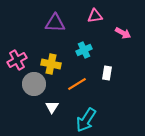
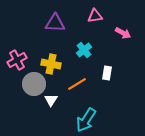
cyan cross: rotated 14 degrees counterclockwise
white triangle: moved 1 px left, 7 px up
